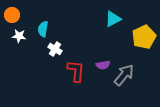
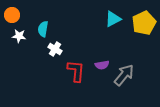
yellow pentagon: moved 14 px up
purple semicircle: moved 1 px left
